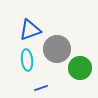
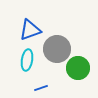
cyan ellipse: rotated 15 degrees clockwise
green circle: moved 2 px left
